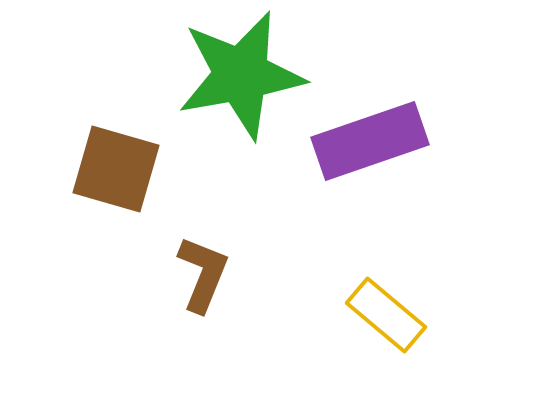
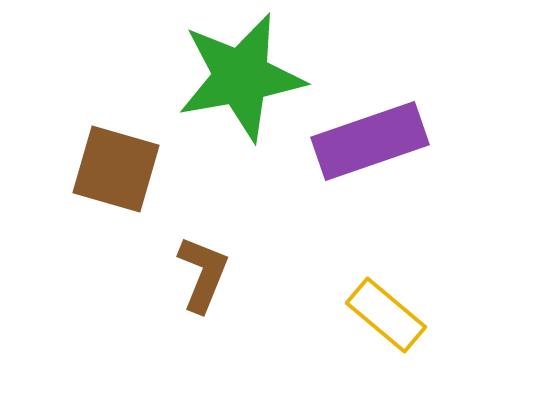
green star: moved 2 px down
